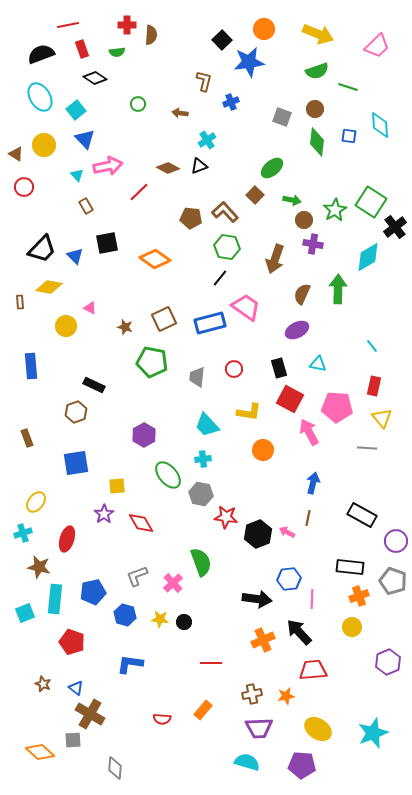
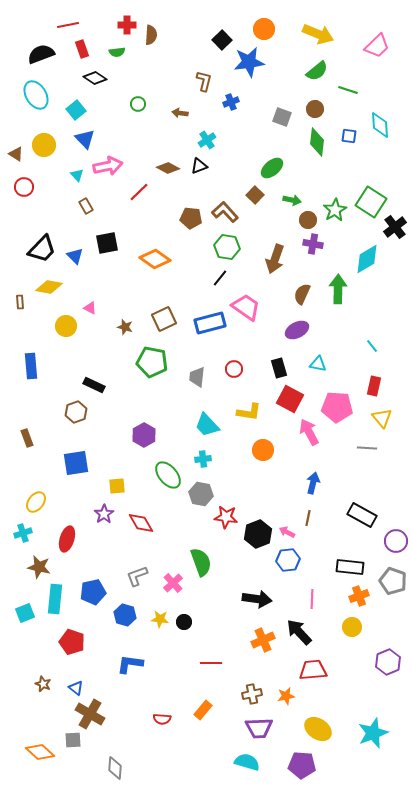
green semicircle at (317, 71): rotated 20 degrees counterclockwise
green line at (348, 87): moved 3 px down
cyan ellipse at (40, 97): moved 4 px left, 2 px up
brown circle at (304, 220): moved 4 px right
cyan diamond at (368, 257): moved 1 px left, 2 px down
blue hexagon at (289, 579): moved 1 px left, 19 px up
